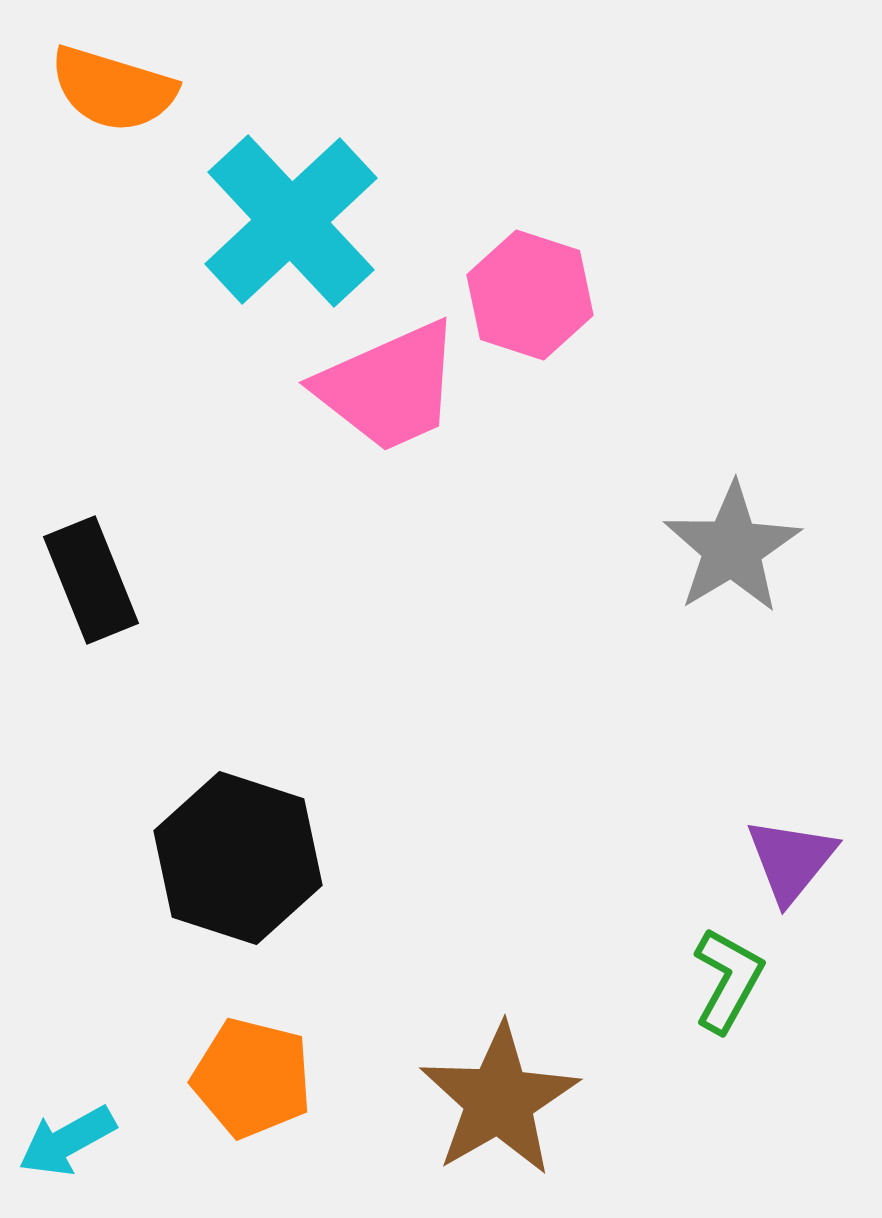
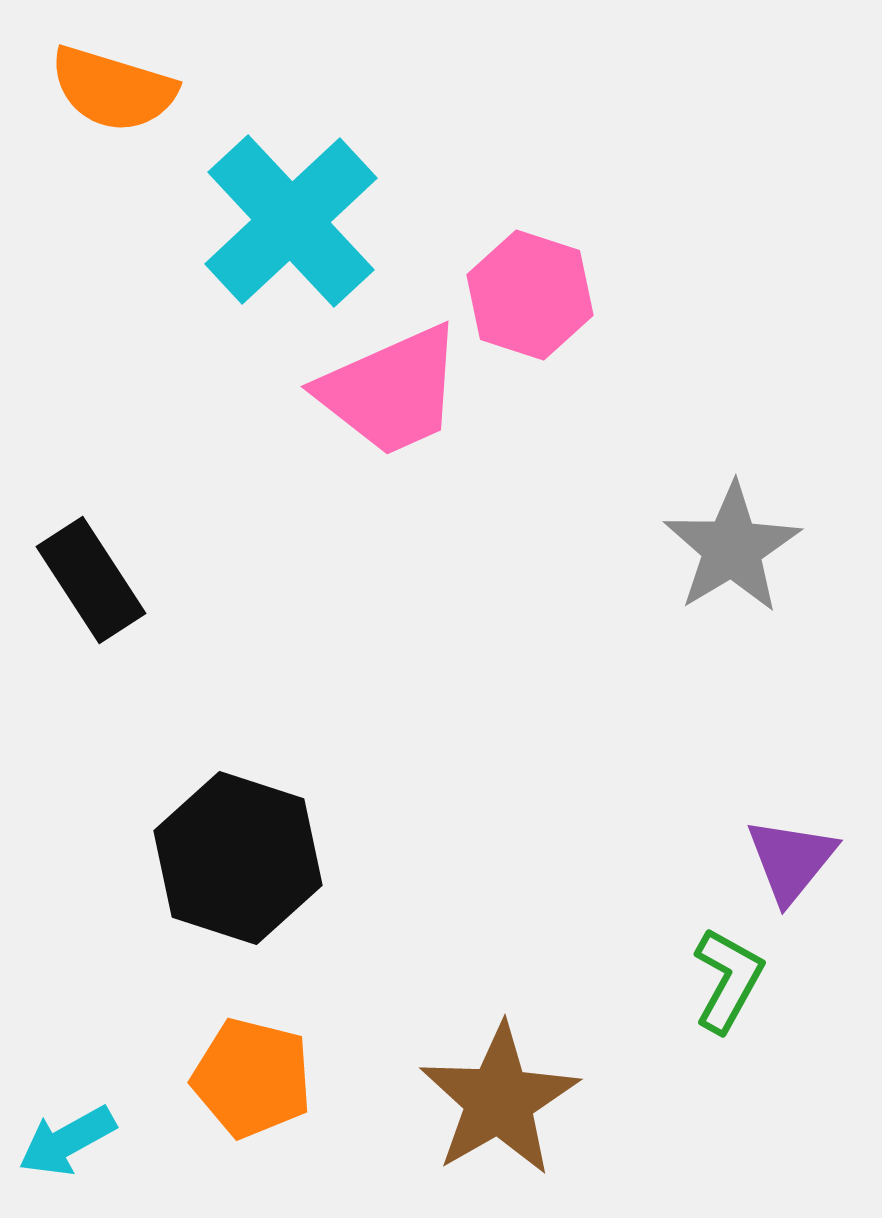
pink trapezoid: moved 2 px right, 4 px down
black rectangle: rotated 11 degrees counterclockwise
